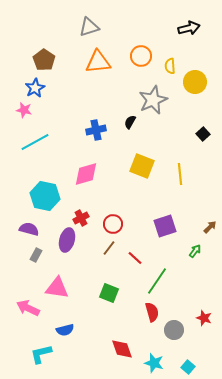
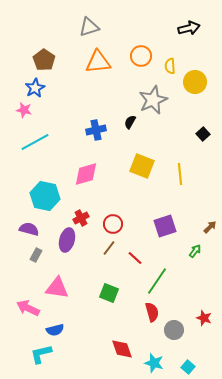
blue semicircle: moved 10 px left
